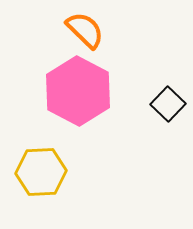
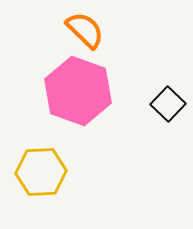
pink hexagon: rotated 8 degrees counterclockwise
